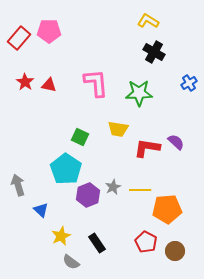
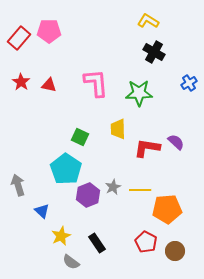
red star: moved 4 px left
yellow trapezoid: rotated 80 degrees clockwise
blue triangle: moved 1 px right, 1 px down
